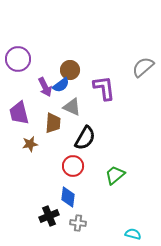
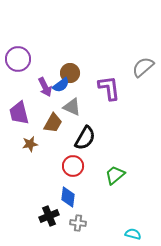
brown circle: moved 3 px down
purple L-shape: moved 5 px right
brown trapezoid: rotated 25 degrees clockwise
